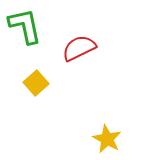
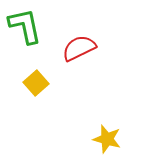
yellow star: rotated 12 degrees counterclockwise
